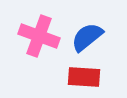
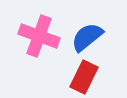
red rectangle: rotated 68 degrees counterclockwise
